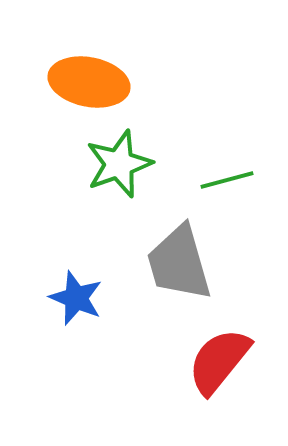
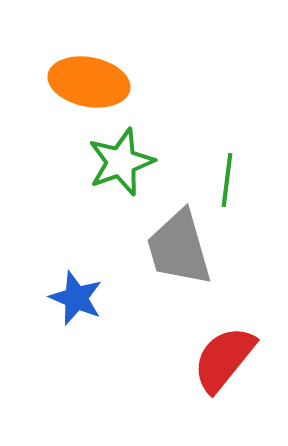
green star: moved 2 px right, 2 px up
green line: rotated 68 degrees counterclockwise
gray trapezoid: moved 15 px up
red semicircle: moved 5 px right, 2 px up
